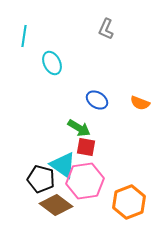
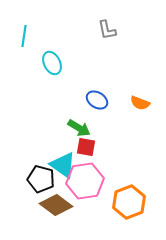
gray L-shape: moved 1 px right, 1 px down; rotated 35 degrees counterclockwise
